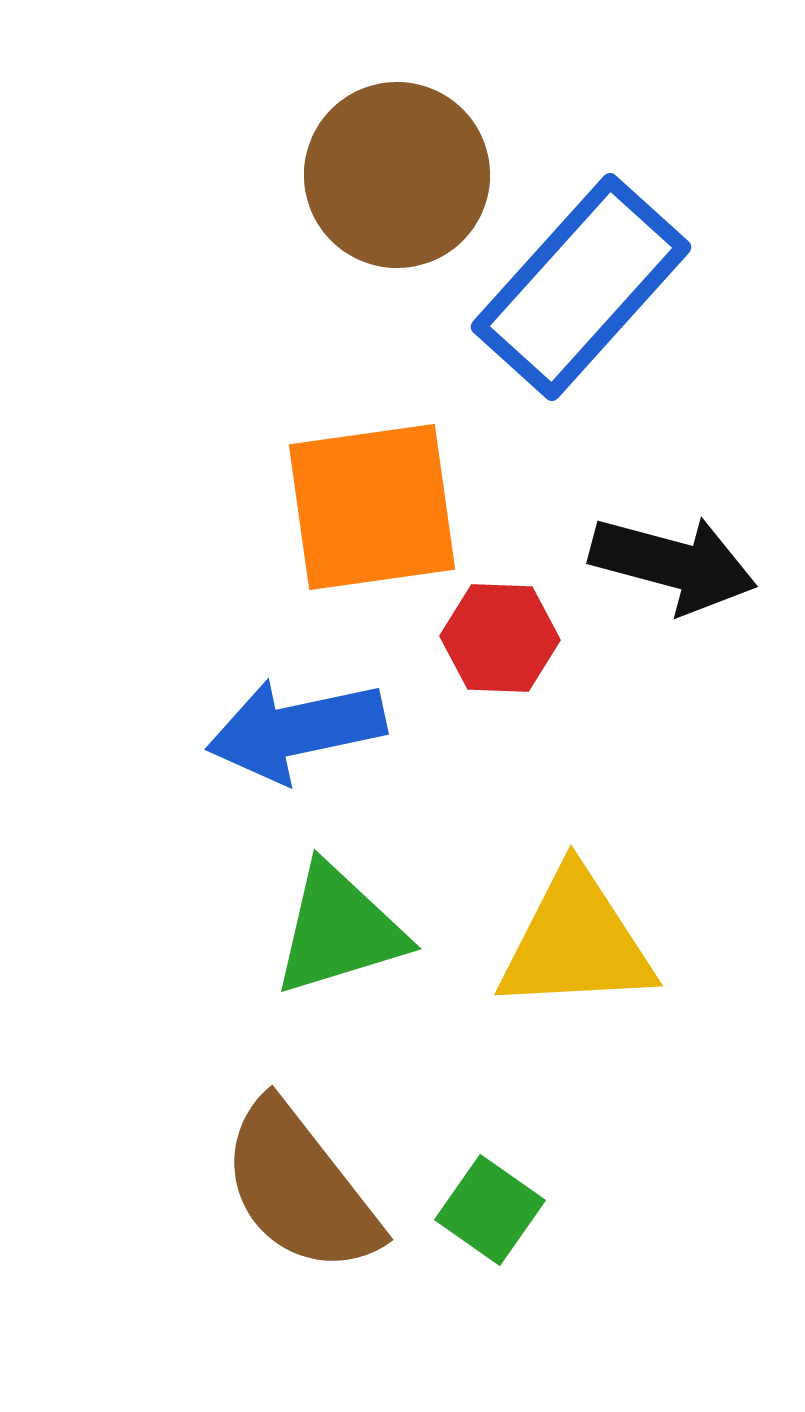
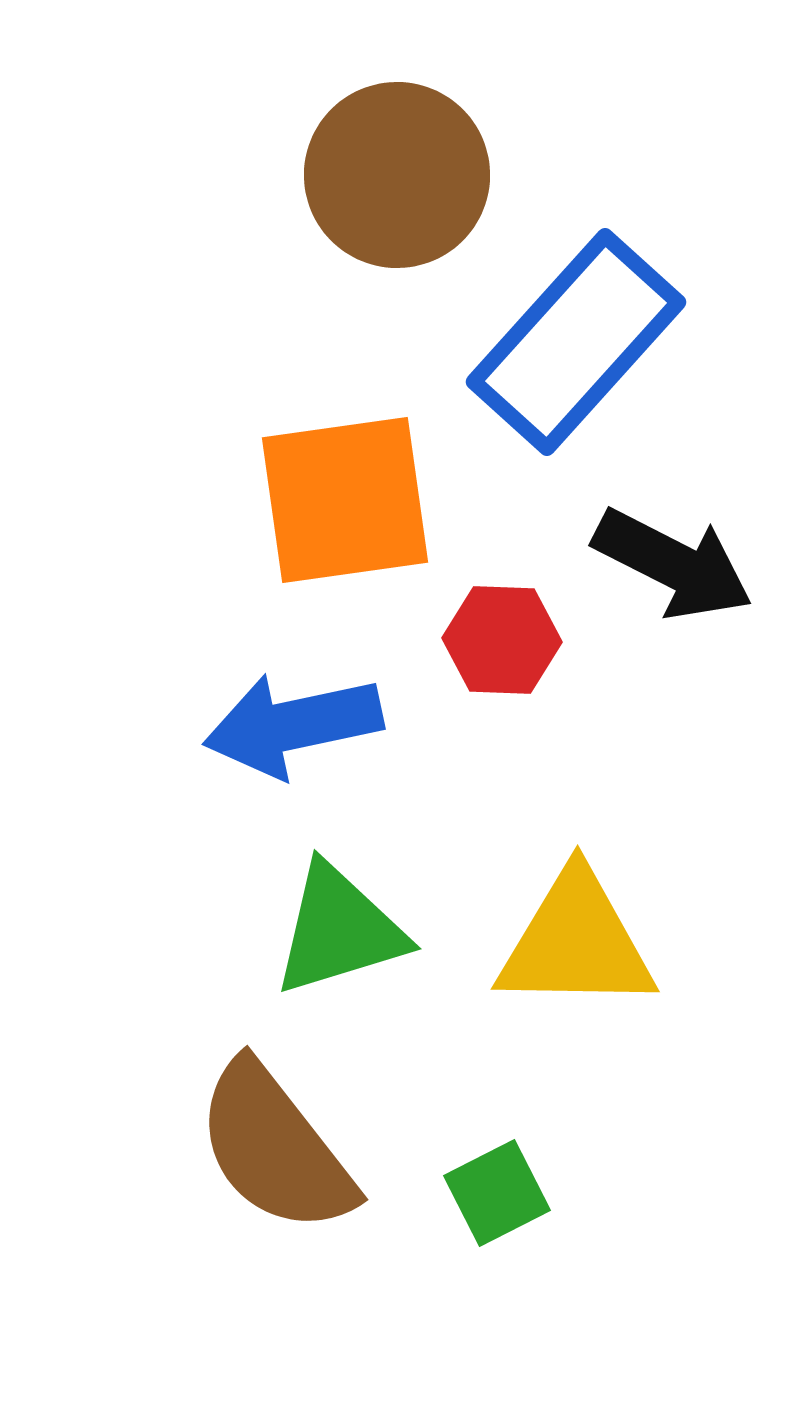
blue rectangle: moved 5 px left, 55 px down
orange square: moved 27 px left, 7 px up
black arrow: rotated 12 degrees clockwise
red hexagon: moved 2 px right, 2 px down
blue arrow: moved 3 px left, 5 px up
yellow triangle: rotated 4 degrees clockwise
brown semicircle: moved 25 px left, 40 px up
green square: moved 7 px right, 17 px up; rotated 28 degrees clockwise
